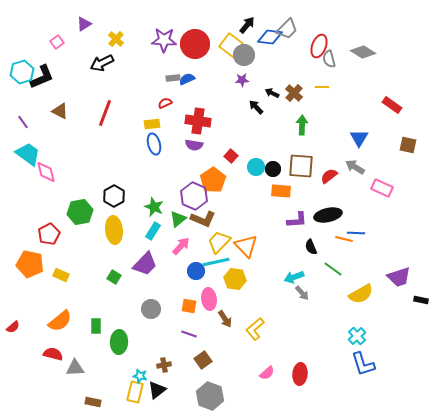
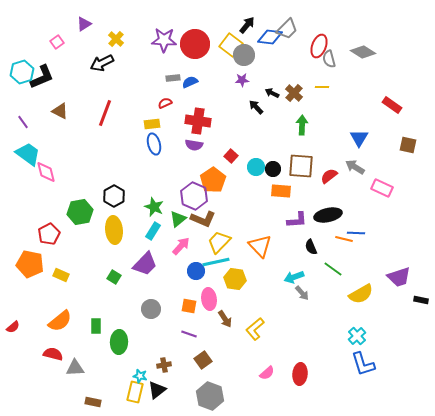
blue semicircle at (187, 79): moved 3 px right, 3 px down
orange triangle at (246, 246): moved 14 px right
